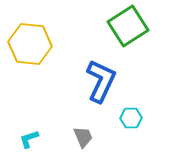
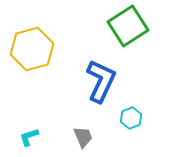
yellow hexagon: moved 2 px right, 5 px down; rotated 21 degrees counterclockwise
cyan hexagon: rotated 20 degrees counterclockwise
cyan L-shape: moved 2 px up
